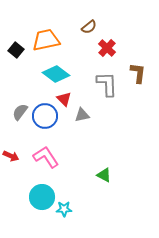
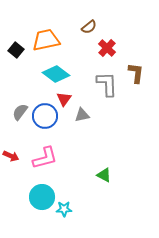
brown L-shape: moved 2 px left
red triangle: rotated 21 degrees clockwise
pink L-shape: moved 1 px left, 1 px down; rotated 108 degrees clockwise
